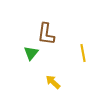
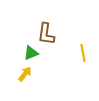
green triangle: rotated 28 degrees clockwise
yellow arrow: moved 28 px left, 8 px up; rotated 84 degrees clockwise
